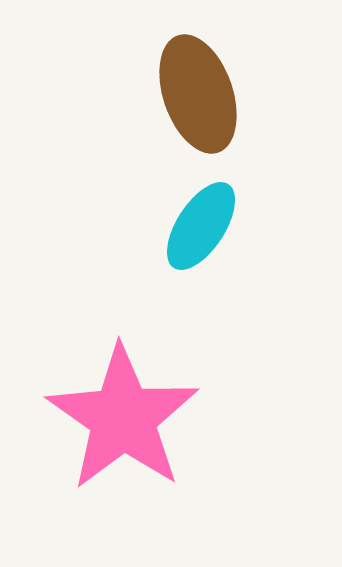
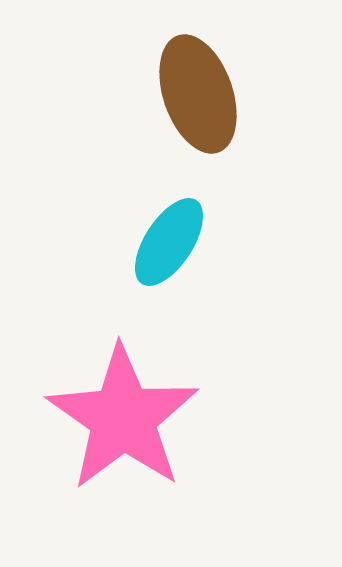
cyan ellipse: moved 32 px left, 16 px down
